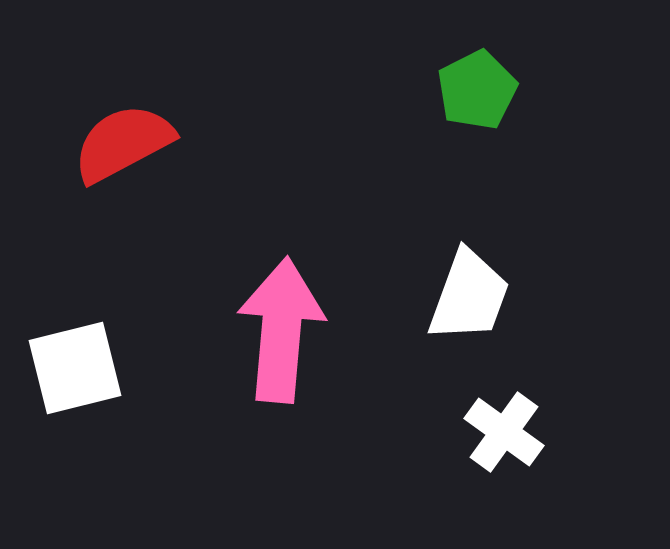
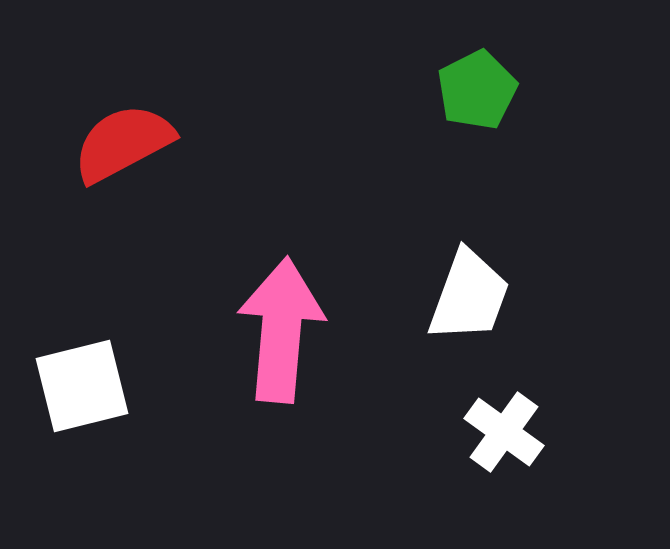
white square: moved 7 px right, 18 px down
